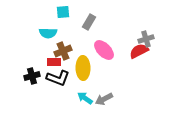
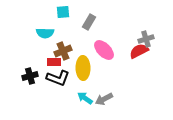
cyan semicircle: moved 3 px left
black cross: moved 2 px left
